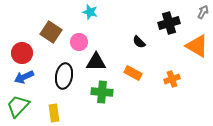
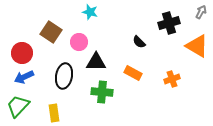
gray arrow: moved 2 px left
